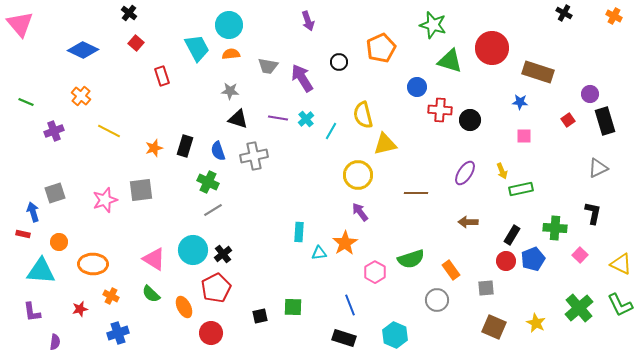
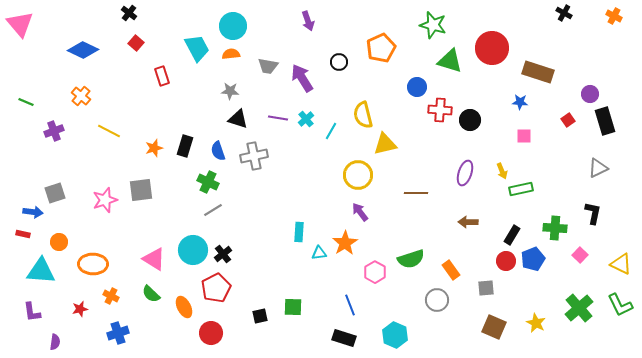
cyan circle at (229, 25): moved 4 px right, 1 px down
purple ellipse at (465, 173): rotated 15 degrees counterclockwise
blue arrow at (33, 212): rotated 114 degrees clockwise
